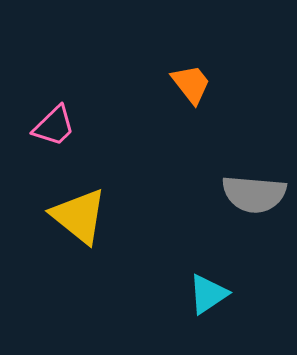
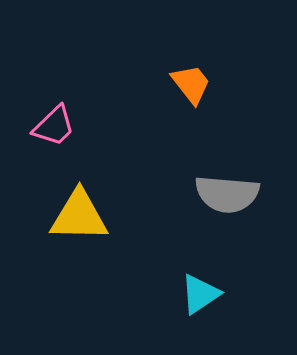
gray semicircle: moved 27 px left
yellow triangle: rotated 38 degrees counterclockwise
cyan triangle: moved 8 px left
